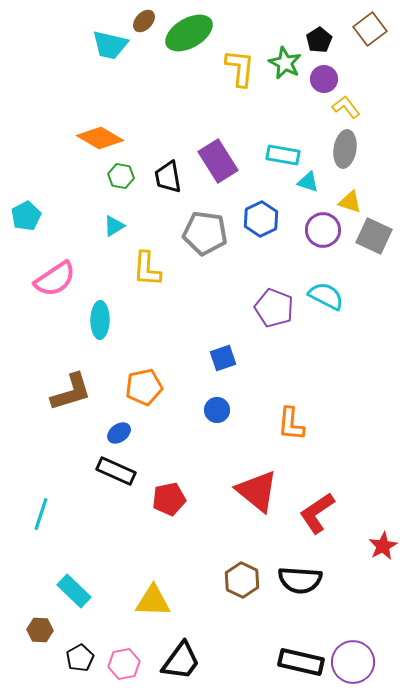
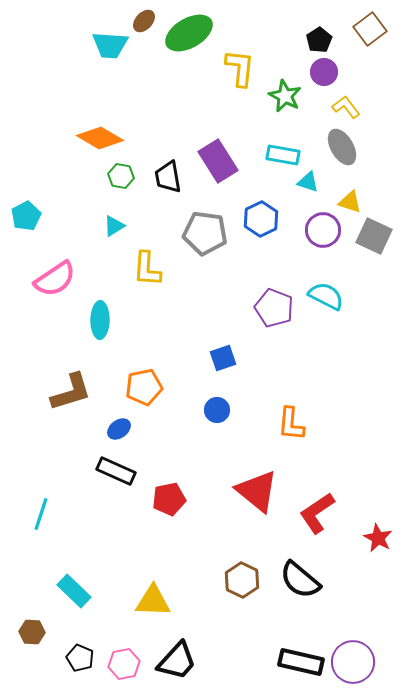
cyan trapezoid at (110, 45): rotated 9 degrees counterclockwise
green star at (285, 63): moved 33 px down
purple circle at (324, 79): moved 7 px up
gray ellipse at (345, 149): moved 3 px left, 2 px up; rotated 39 degrees counterclockwise
blue ellipse at (119, 433): moved 4 px up
red star at (383, 546): moved 5 px left, 8 px up; rotated 16 degrees counterclockwise
black semicircle at (300, 580): rotated 36 degrees clockwise
brown hexagon at (40, 630): moved 8 px left, 2 px down
black pentagon at (80, 658): rotated 20 degrees counterclockwise
black trapezoid at (181, 661): moved 4 px left; rotated 6 degrees clockwise
